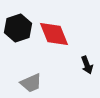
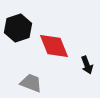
red diamond: moved 12 px down
gray trapezoid: rotated 135 degrees counterclockwise
